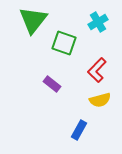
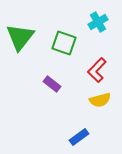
green triangle: moved 13 px left, 17 px down
blue rectangle: moved 7 px down; rotated 24 degrees clockwise
